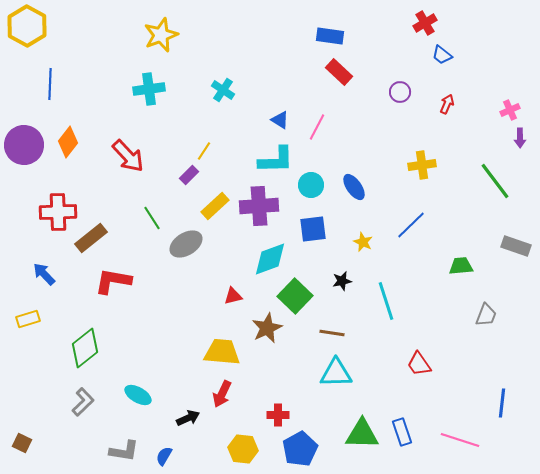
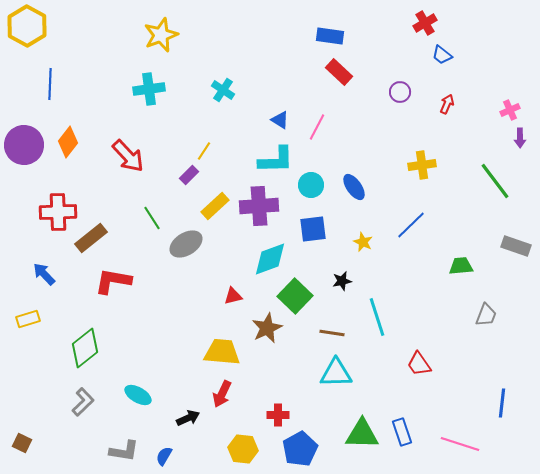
cyan line at (386, 301): moved 9 px left, 16 px down
pink line at (460, 440): moved 4 px down
